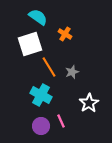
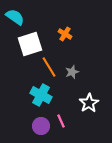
cyan semicircle: moved 23 px left
